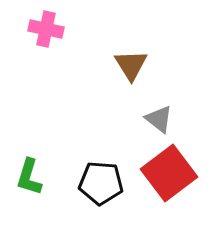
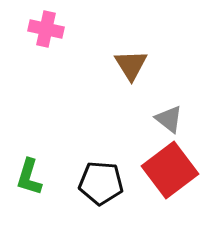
gray triangle: moved 10 px right
red square: moved 1 px right, 3 px up
